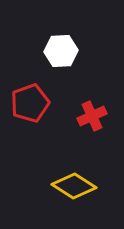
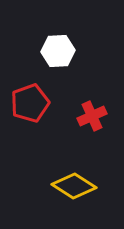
white hexagon: moved 3 px left
